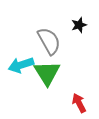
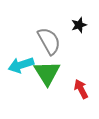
red arrow: moved 2 px right, 14 px up
